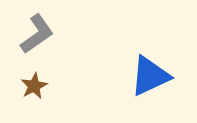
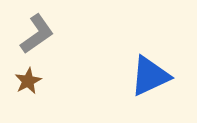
brown star: moved 6 px left, 5 px up
